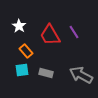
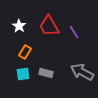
red trapezoid: moved 1 px left, 9 px up
orange rectangle: moved 1 px left, 1 px down; rotated 72 degrees clockwise
cyan square: moved 1 px right, 4 px down
gray arrow: moved 1 px right, 3 px up
